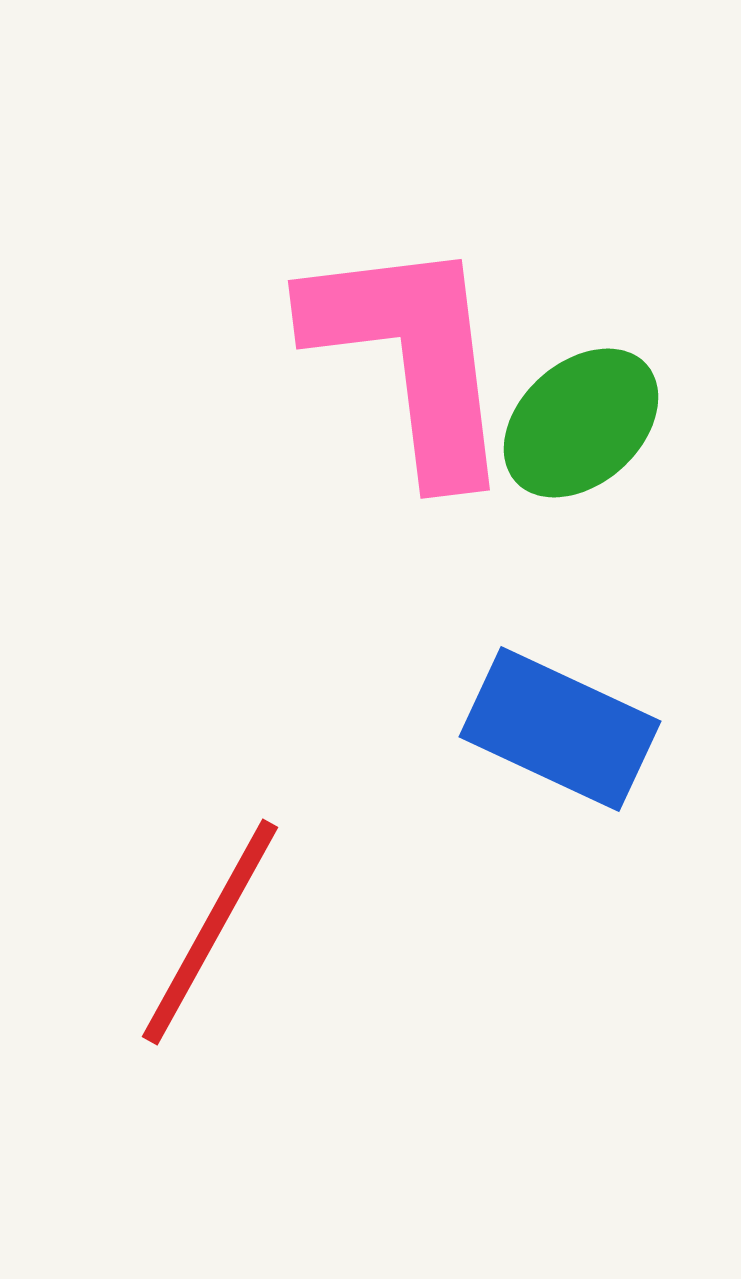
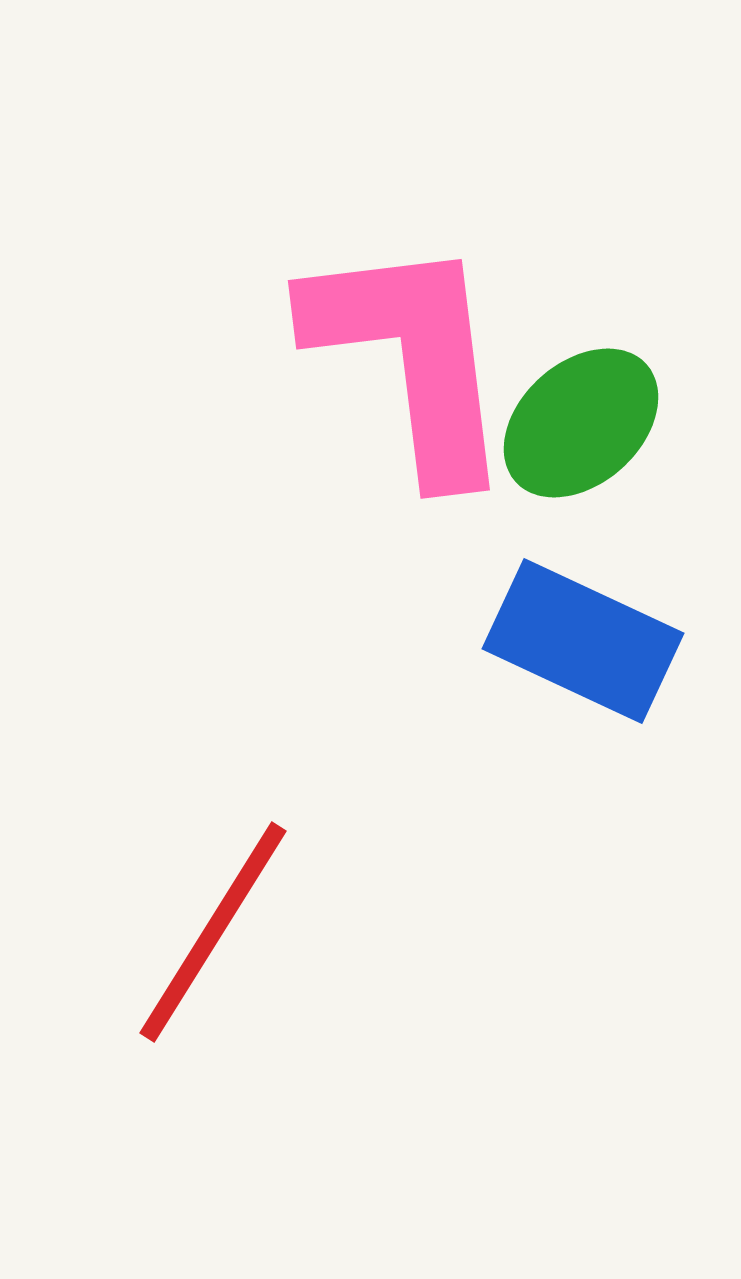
blue rectangle: moved 23 px right, 88 px up
red line: moved 3 px right; rotated 3 degrees clockwise
